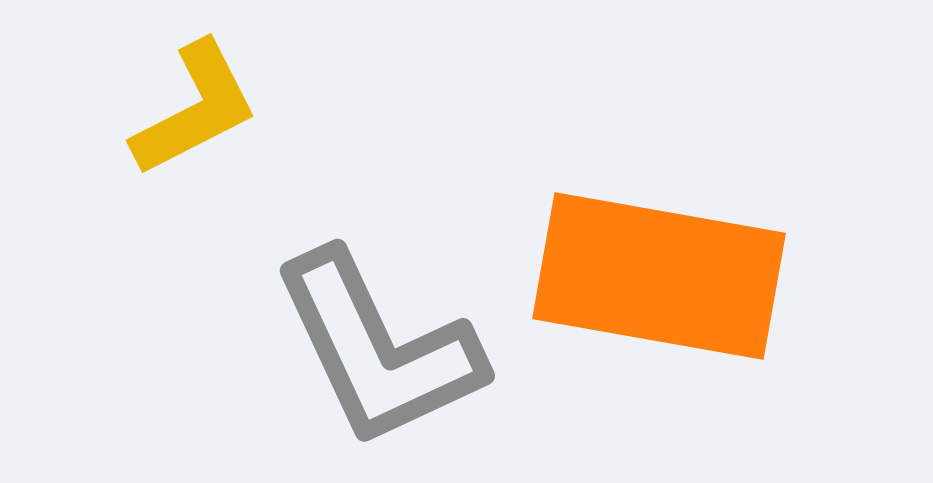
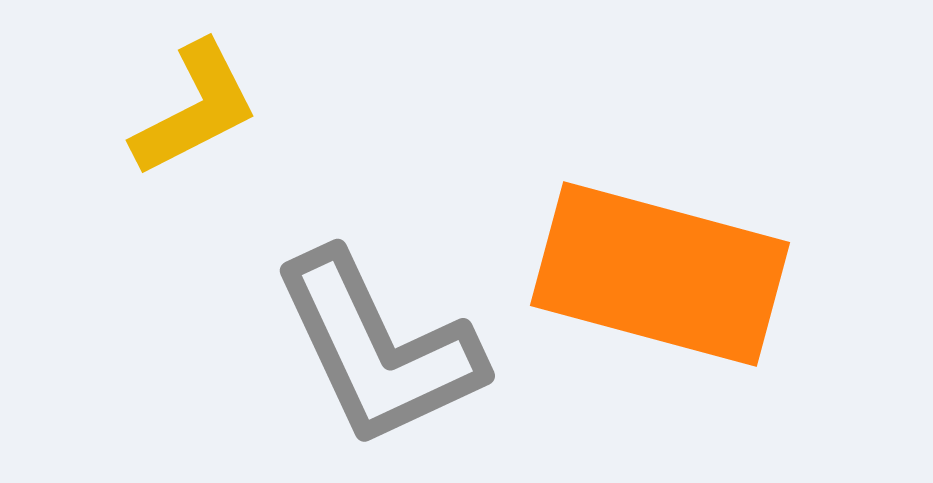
orange rectangle: moved 1 px right, 2 px up; rotated 5 degrees clockwise
